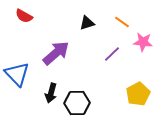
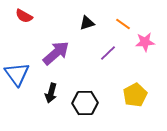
orange line: moved 1 px right, 2 px down
pink star: moved 2 px right; rotated 12 degrees counterclockwise
purple line: moved 4 px left, 1 px up
blue triangle: rotated 8 degrees clockwise
yellow pentagon: moved 3 px left, 1 px down
black hexagon: moved 8 px right
